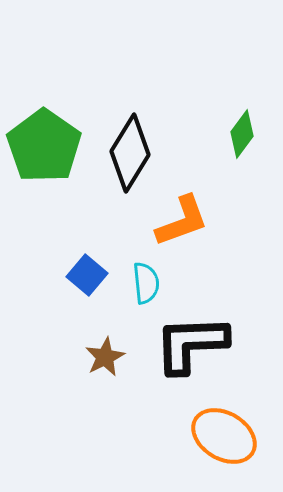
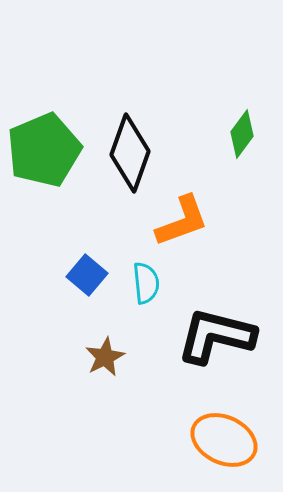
green pentagon: moved 4 px down; rotated 14 degrees clockwise
black diamond: rotated 12 degrees counterclockwise
black L-shape: moved 25 px right, 8 px up; rotated 16 degrees clockwise
orange ellipse: moved 4 px down; rotated 6 degrees counterclockwise
